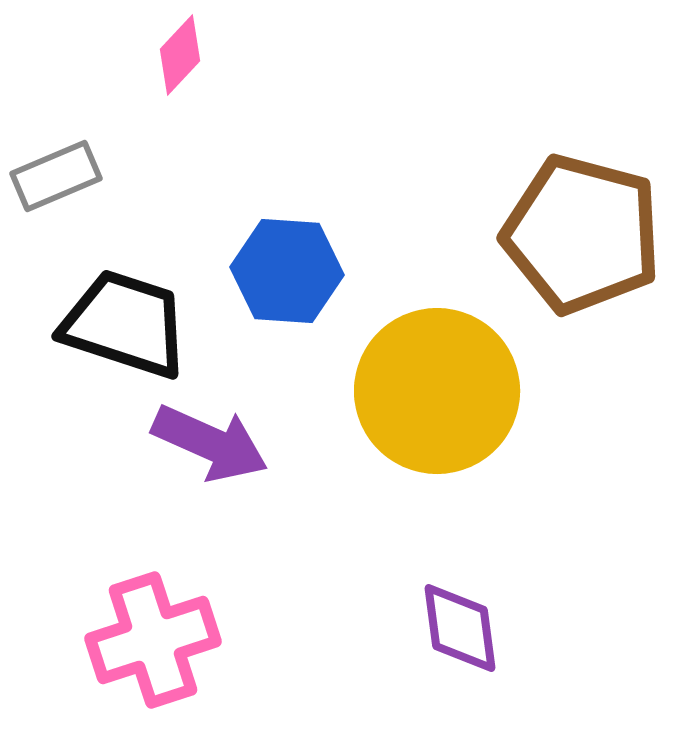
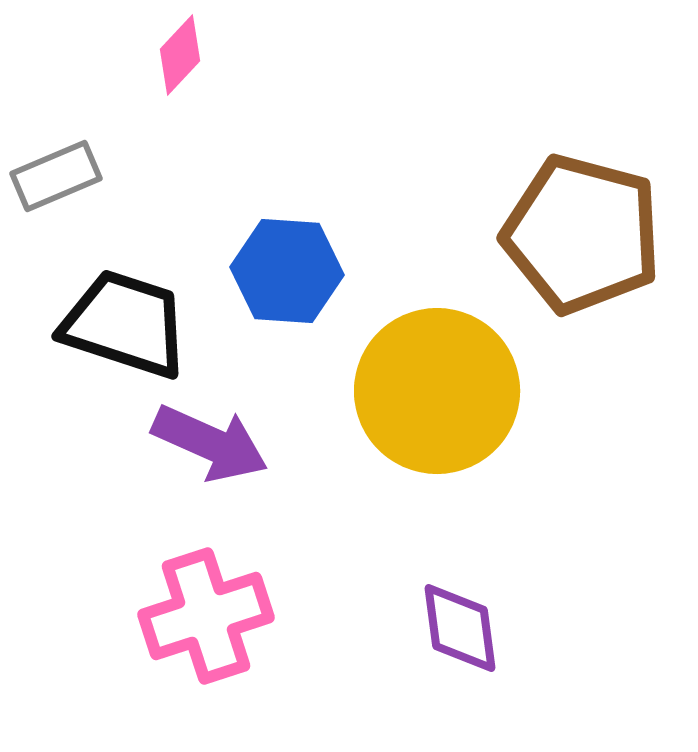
pink cross: moved 53 px right, 24 px up
